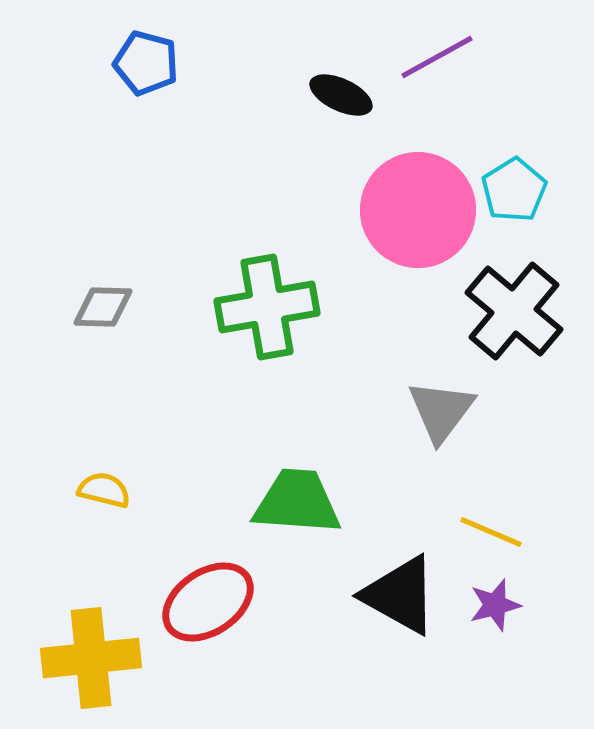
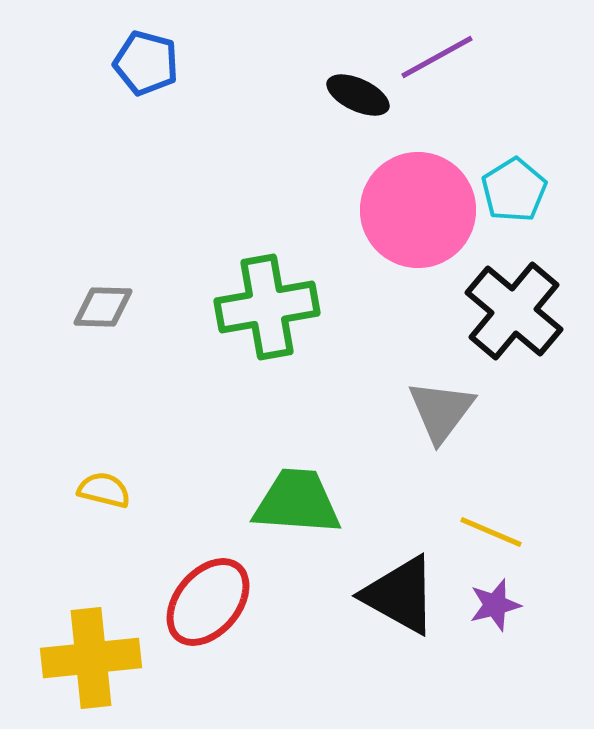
black ellipse: moved 17 px right
red ellipse: rotated 16 degrees counterclockwise
